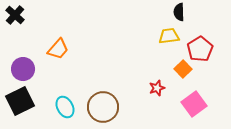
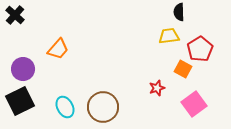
orange square: rotated 18 degrees counterclockwise
